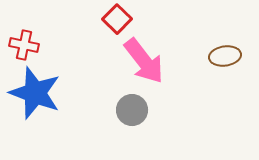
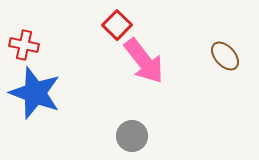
red square: moved 6 px down
brown ellipse: rotated 56 degrees clockwise
gray circle: moved 26 px down
